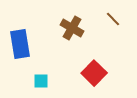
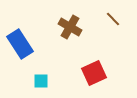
brown cross: moved 2 px left, 1 px up
blue rectangle: rotated 24 degrees counterclockwise
red square: rotated 20 degrees clockwise
